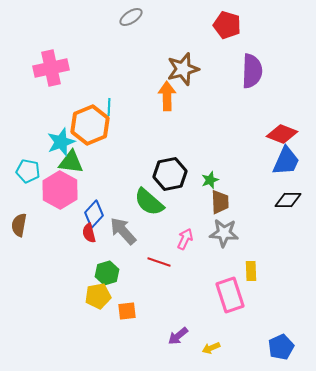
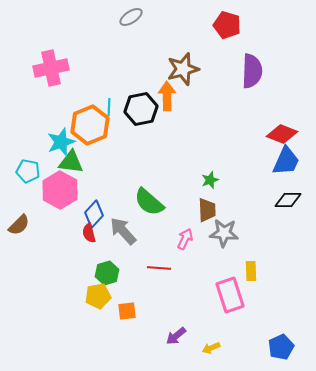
black hexagon: moved 29 px left, 65 px up
brown trapezoid: moved 13 px left, 8 px down
brown semicircle: rotated 145 degrees counterclockwise
red line: moved 6 px down; rotated 15 degrees counterclockwise
purple arrow: moved 2 px left
